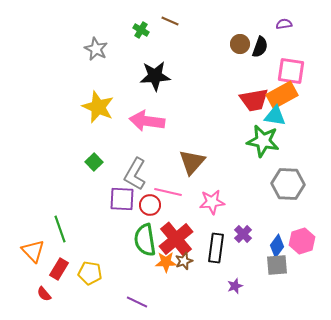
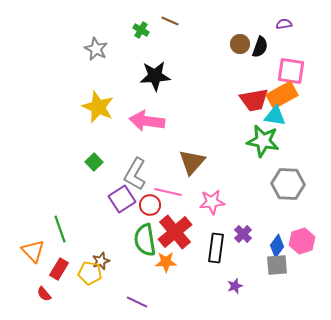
purple square: rotated 36 degrees counterclockwise
red cross: moved 1 px left, 7 px up
brown star: moved 83 px left
